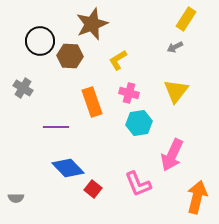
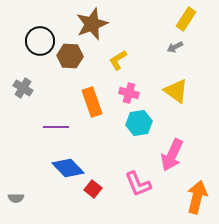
yellow triangle: rotated 32 degrees counterclockwise
